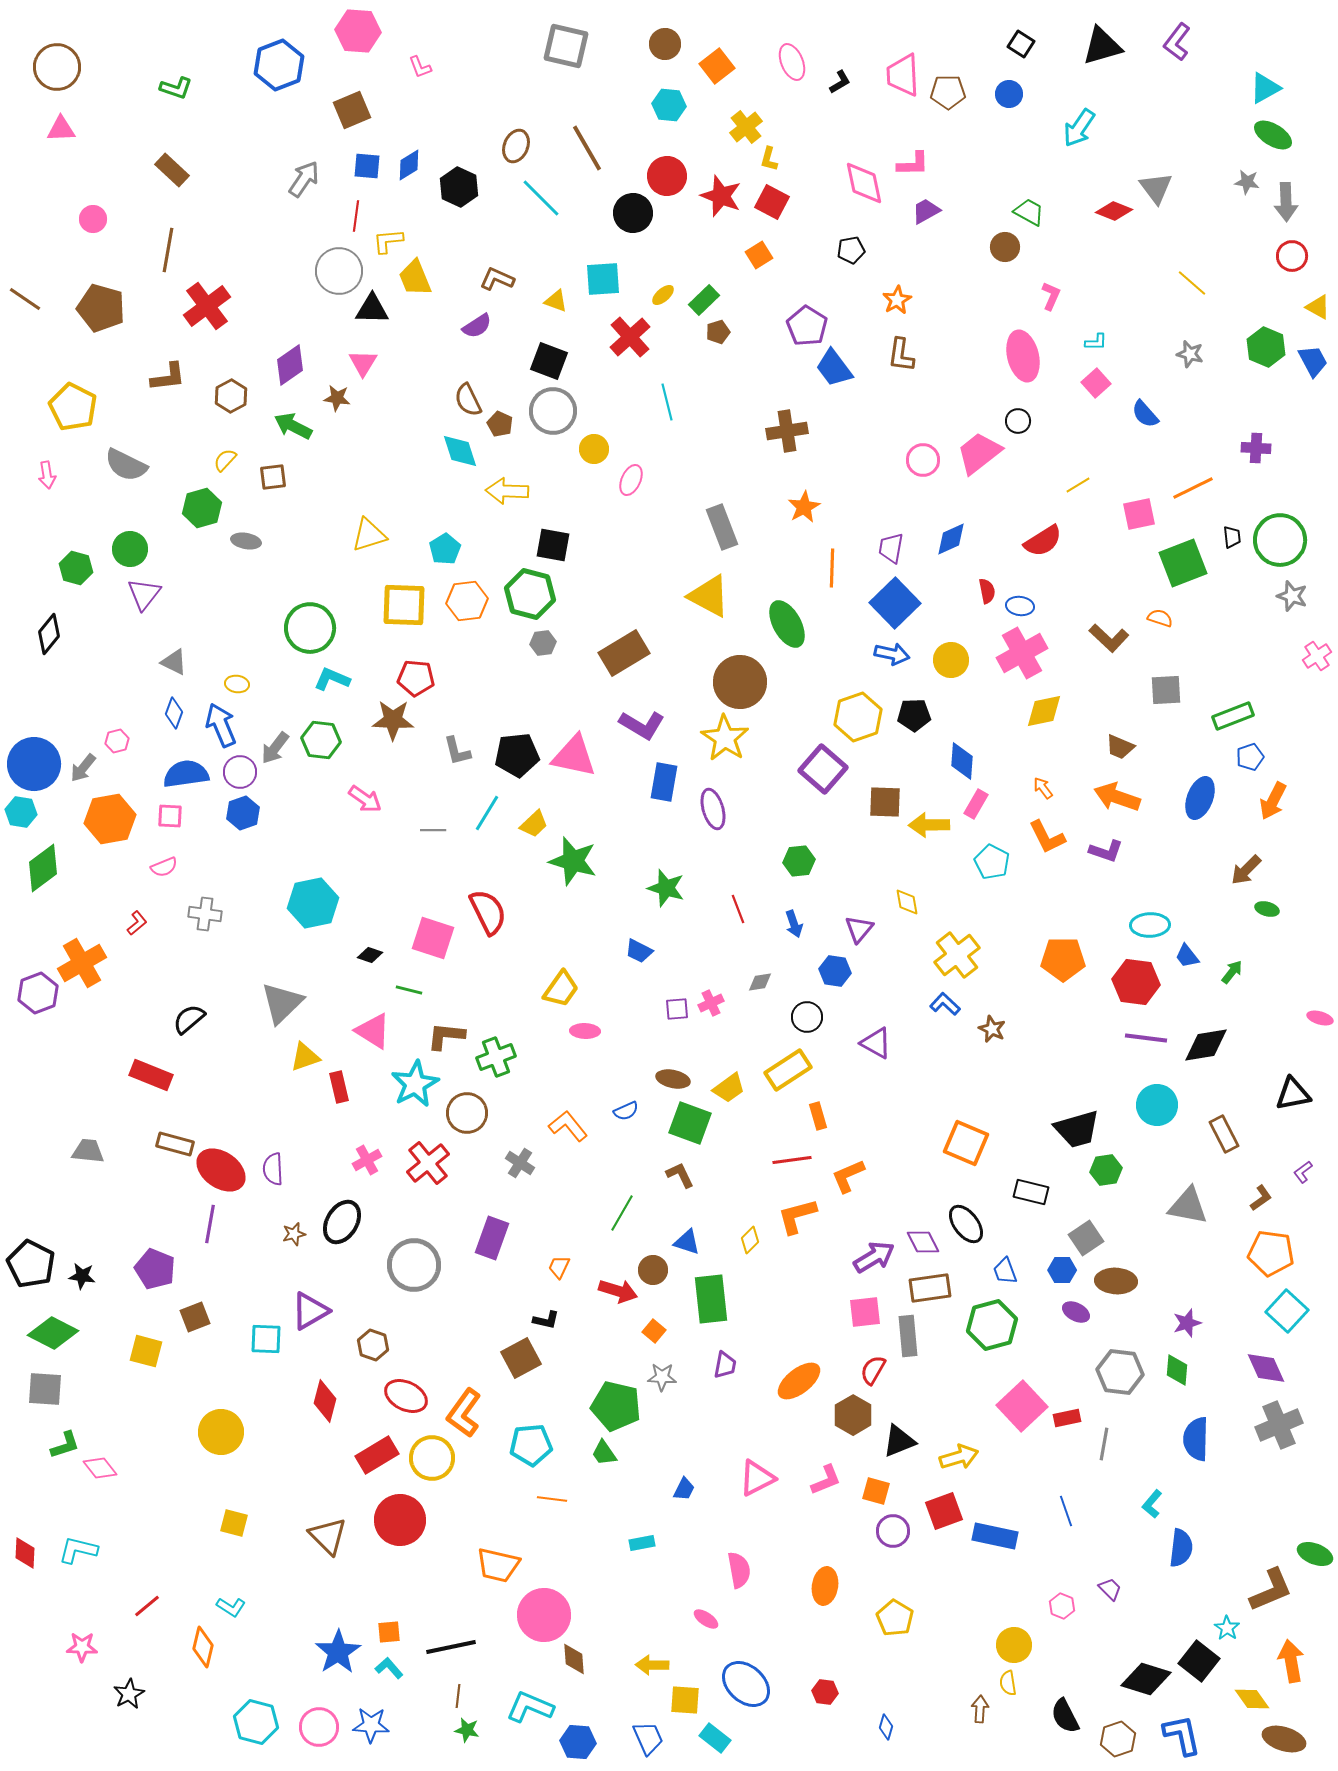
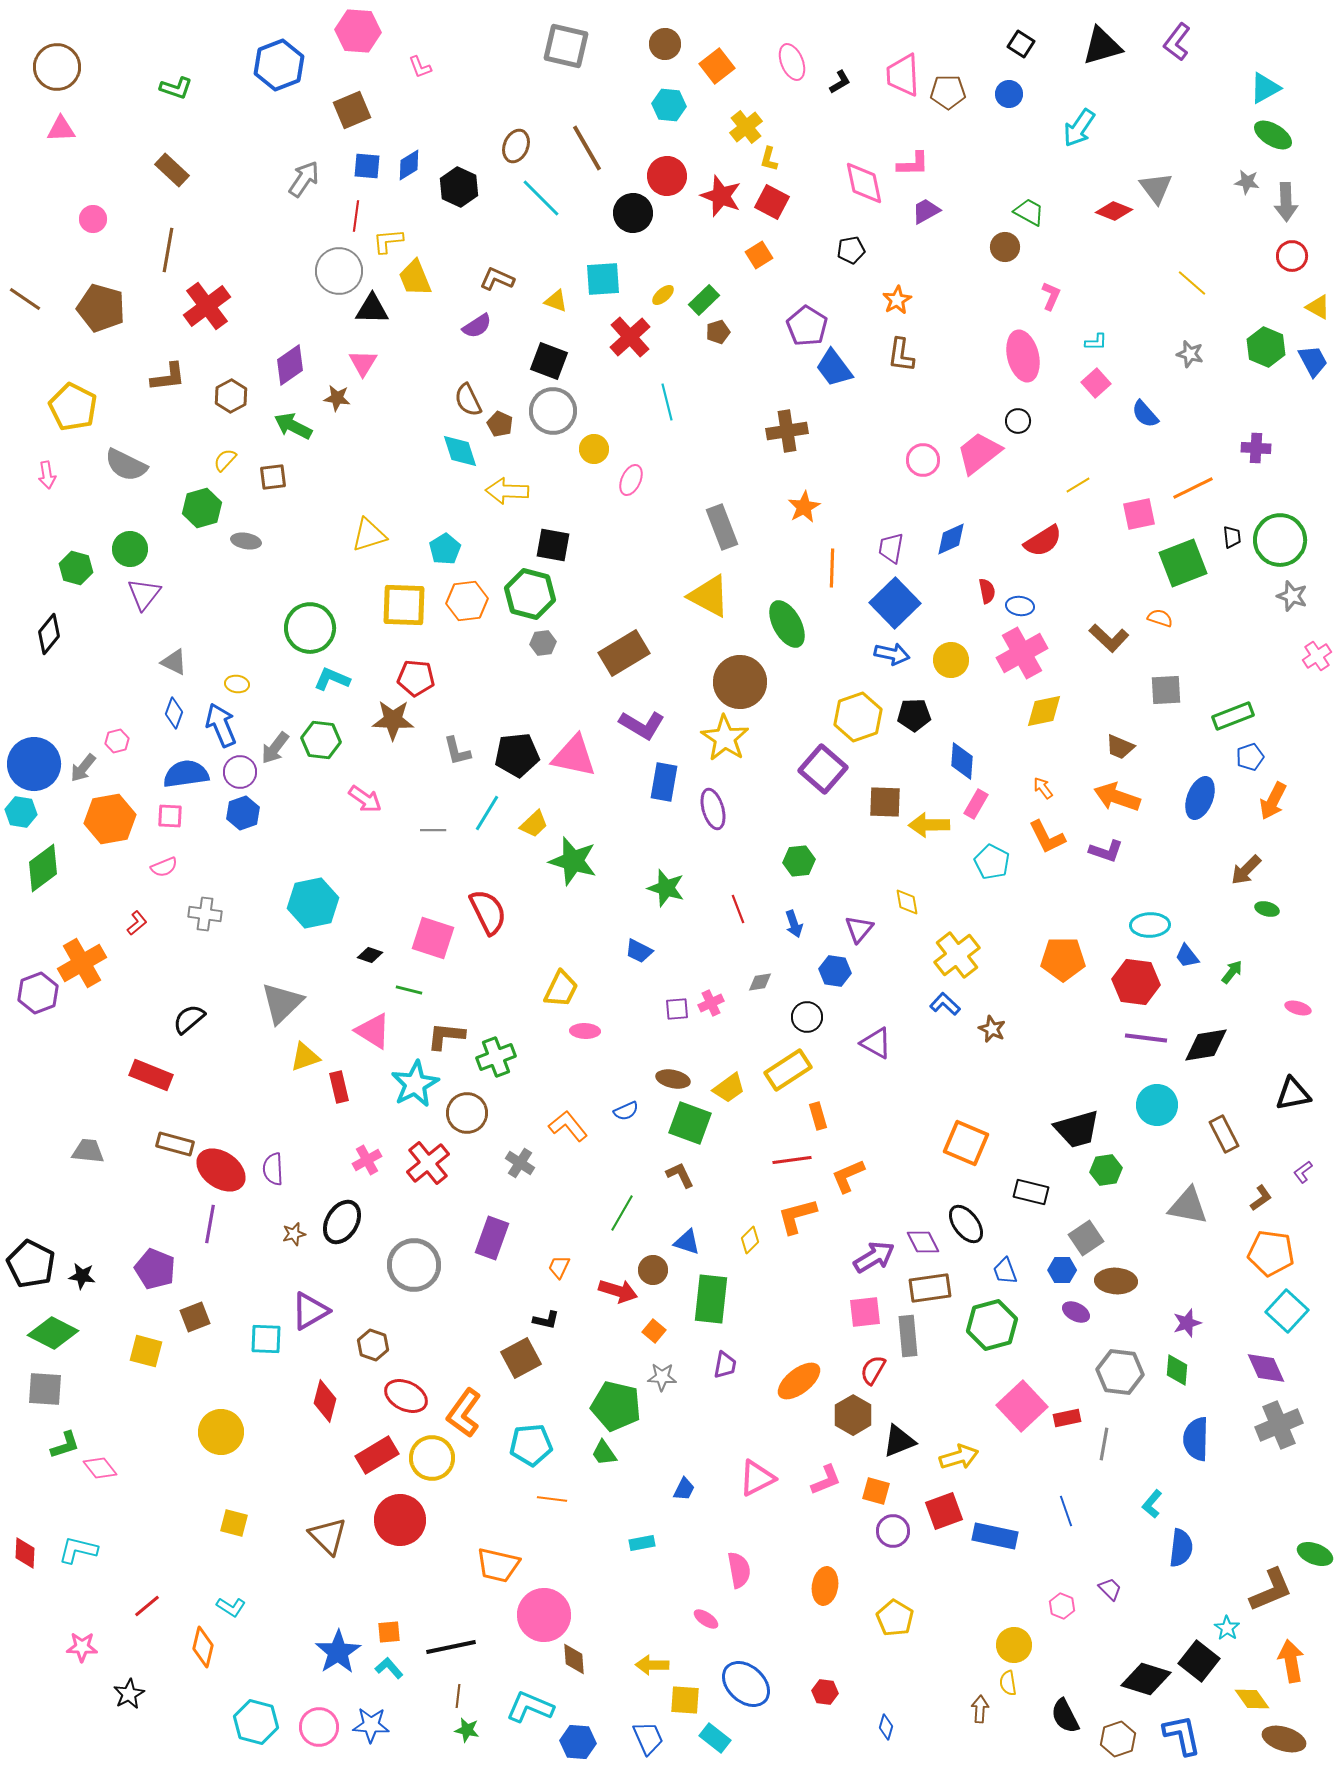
yellow trapezoid at (561, 989): rotated 9 degrees counterclockwise
pink ellipse at (1320, 1018): moved 22 px left, 10 px up
green rectangle at (711, 1299): rotated 12 degrees clockwise
